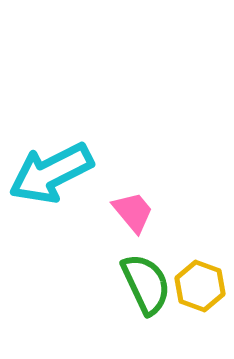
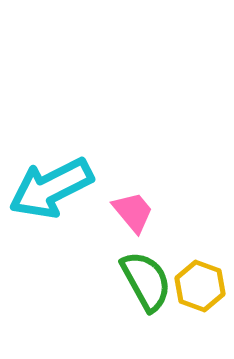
cyan arrow: moved 15 px down
green semicircle: moved 3 px up; rotated 4 degrees counterclockwise
